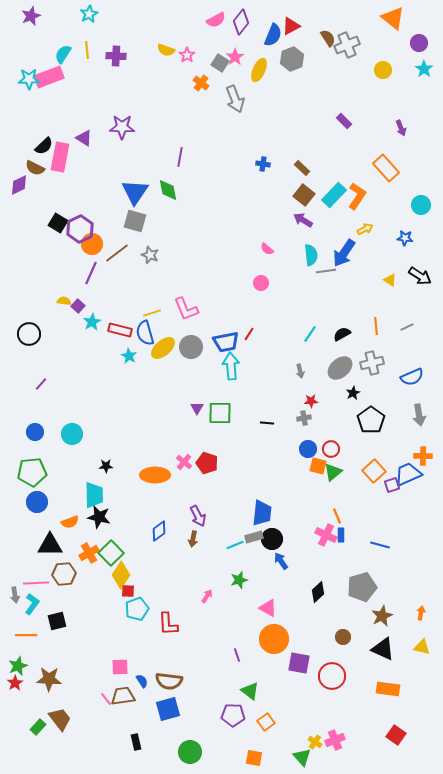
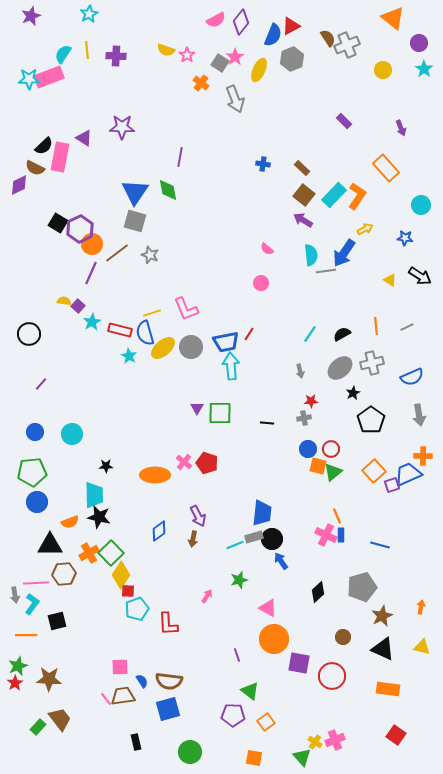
orange arrow at (421, 613): moved 6 px up
